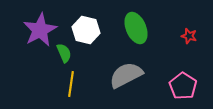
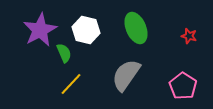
gray semicircle: rotated 28 degrees counterclockwise
yellow line: rotated 35 degrees clockwise
